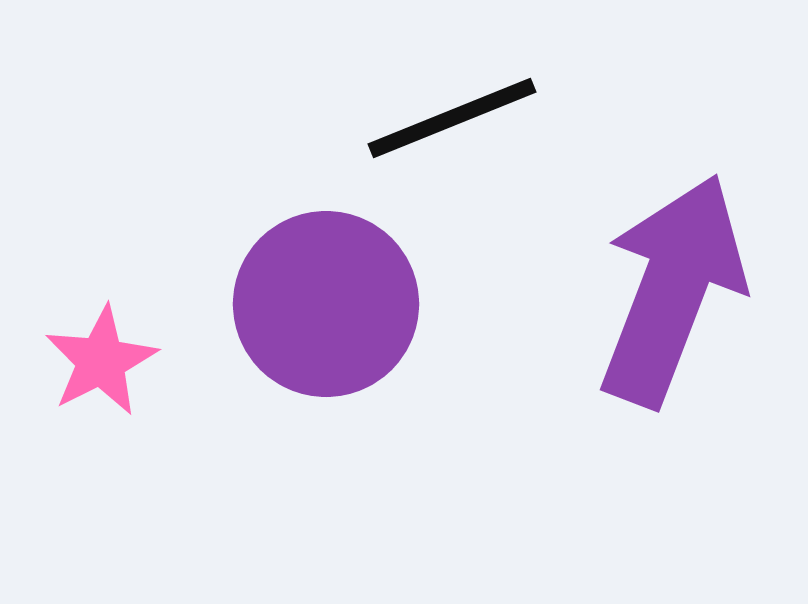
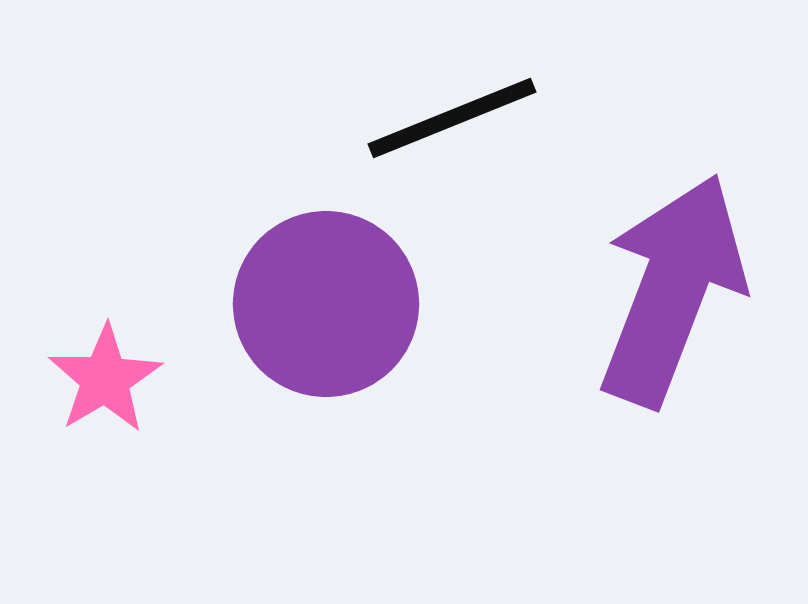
pink star: moved 4 px right, 18 px down; rotated 4 degrees counterclockwise
